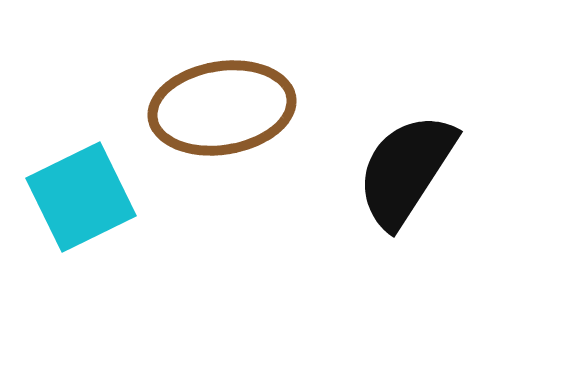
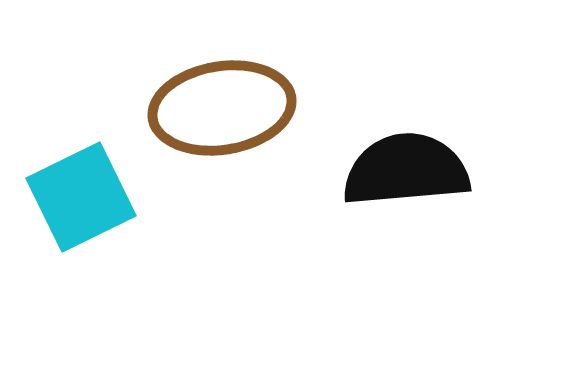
black semicircle: rotated 52 degrees clockwise
